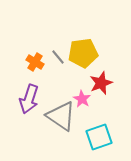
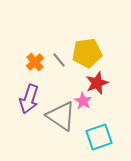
yellow pentagon: moved 4 px right
gray line: moved 1 px right, 3 px down
orange cross: rotated 18 degrees clockwise
red star: moved 4 px left
pink star: moved 1 px right, 2 px down
